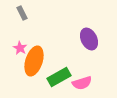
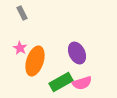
purple ellipse: moved 12 px left, 14 px down
orange ellipse: moved 1 px right
green rectangle: moved 2 px right, 5 px down
